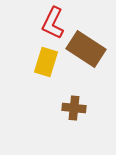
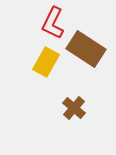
yellow rectangle: rotated 12 degrees clockwise
brown cross: rotated 35 degrees clockwise
